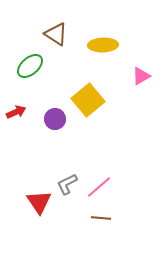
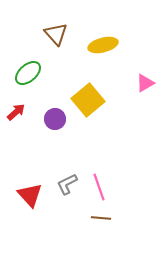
brown triangle: rotated 15 degrees clockwise
yellow ellipse: rotated 12 degrees counterclockwise
green ellipse: moved 2 px left, 7 px down
pink triangle: moved 4 px right, 7 px down
red arrow: rotated 18 degrees counterclockwise
pink line: rotated 68 degrees counterclockwise
red triangle: moved 9 px left, 7 px up; rotated 8 degrees counterclockwise
